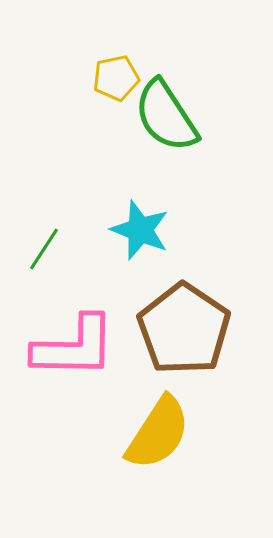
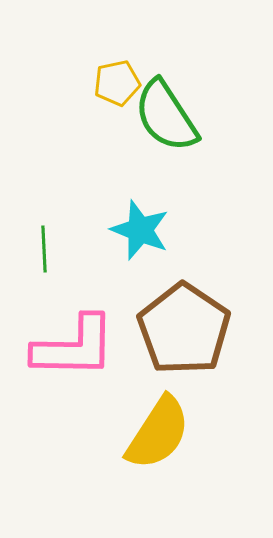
yellow pentagon: moved 1 px right, 5 px down
green line: rotated 36 degrees counterclockwise
